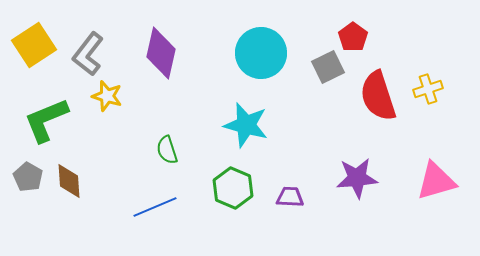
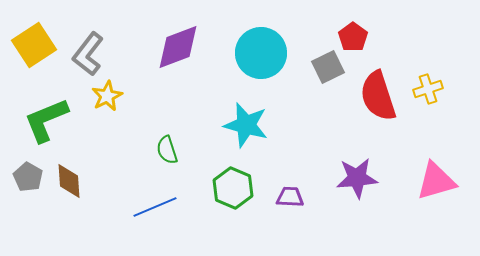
purple diamond: moved 17 px right, 6 px up; rotated 57 degrees clockwise
yellow star: rotated 28 degrees clockwise
